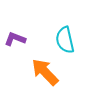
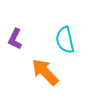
purple L-shape: rotated 85 degrees counterclockwise
